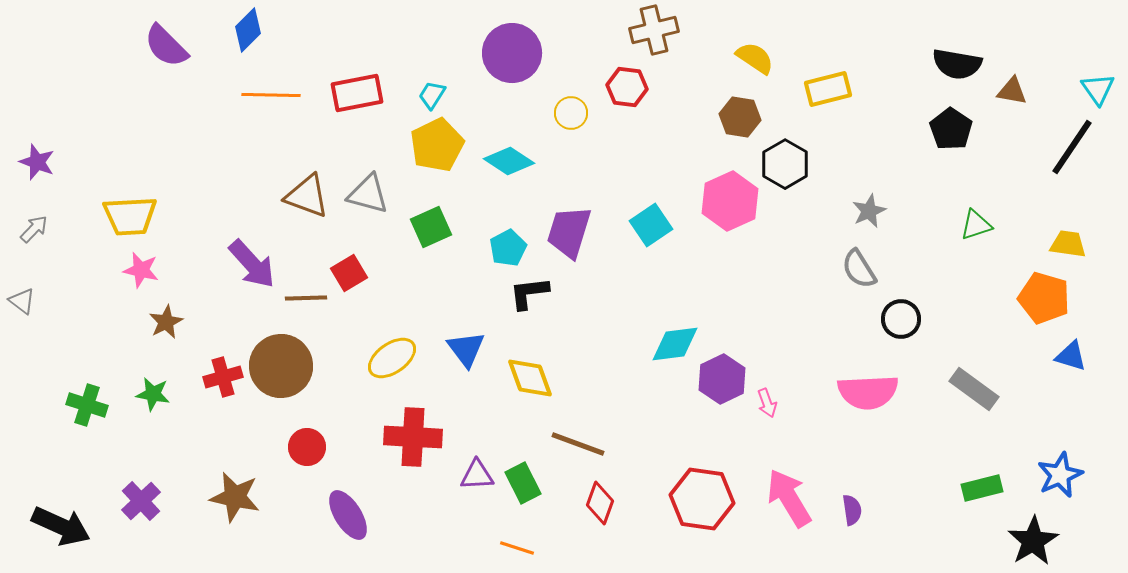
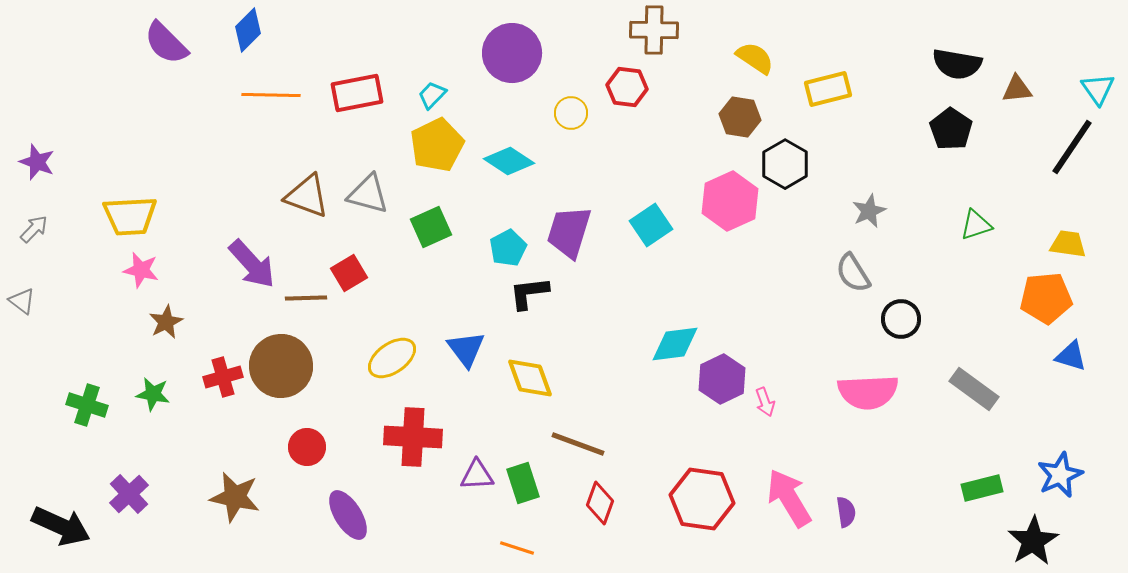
brown cross at (654, 30): rotated 15 degrees clockwise
purple semicircle at (166, 46): moved 3 px up
brown triangle at (1012, 91): moved 5 px right, 2 px up; rotated 16 degrees counterclockwise
cyan trapezoid at (432, 95): rotated 12 degrees clockwise
gray semicircle at (859, 269): moved 6 px left, 4 px down
orange pentagon at (1044, 298): moved 2 px right; rotated 21 degrees counterclockwise
pink arrow at (767, 403): moved 2 px left, 1 px up
green rectangle at (523, 483): rotated 9 degrees clockwise
purple cross at (141, 501): moved 12 px left, 7 px up
purple semicircle at (852, 510): moved 6 px left, 2 px down
